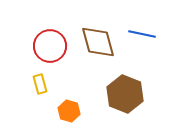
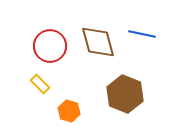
yellow rectangle: rotated 30 degrees counterclockwise
